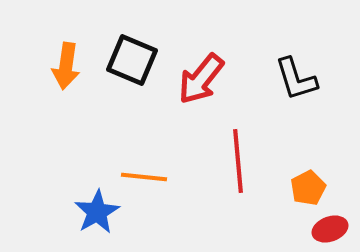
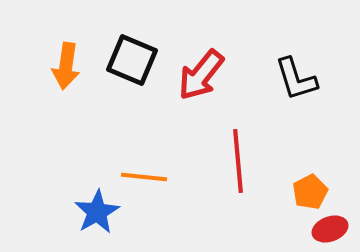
red arrow: moved 4 px up
orange pentagon: moved 2 px right, 4 px down
